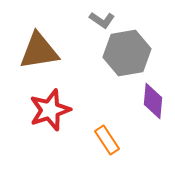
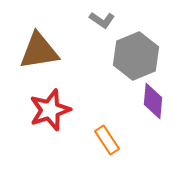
gray hexagon: moved 9 px right, 3 px down; rotated 12 degrees counterclockwise
